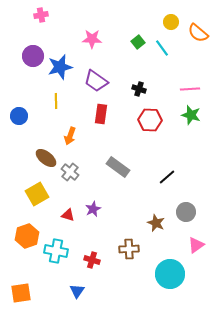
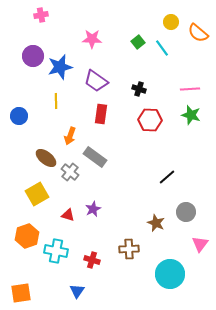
gray rectangle: moved 23 px left, 10 px up
pink triangle: moved 4 px right, 1 px up; rotated 18 degrees counterclockwise
